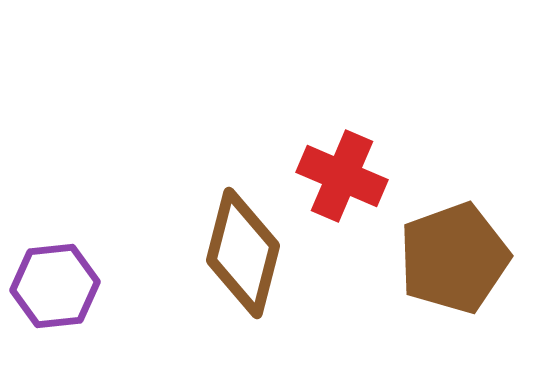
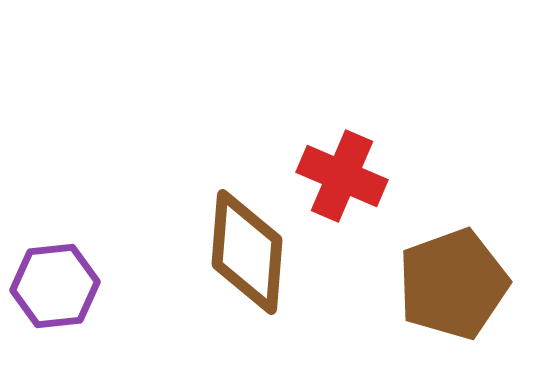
brown diamond: moved 4 px right, 1 px up; rotated 10 degrees counterclockwise
brown pentagon: moved 1 px left, 26 px down
